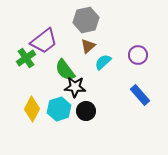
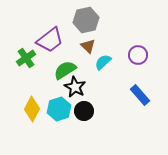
purple trapezoid: moved 6 px right, 1 px up
brown triangle: rotated 35 degrees counterclockwise
green semicircle: rotated 95 degrees clockwise
black star: rotated 25 degrees clockwise
black circle: moved 2 px left
